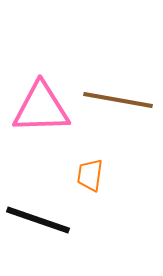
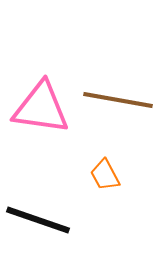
pink triangle: rotated 10 degrees clockwise
orange trapezoid: moved 15 px right; rotated 36 degrees counterclockwise
